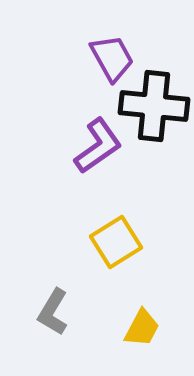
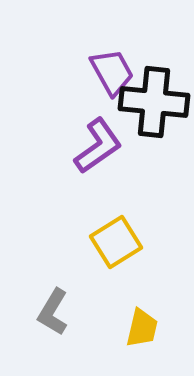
purple trapezoid: moved 14 px down
black cross: moved 4 px up
yellow trapezoid: rotated 15 degrees counterclockwise
